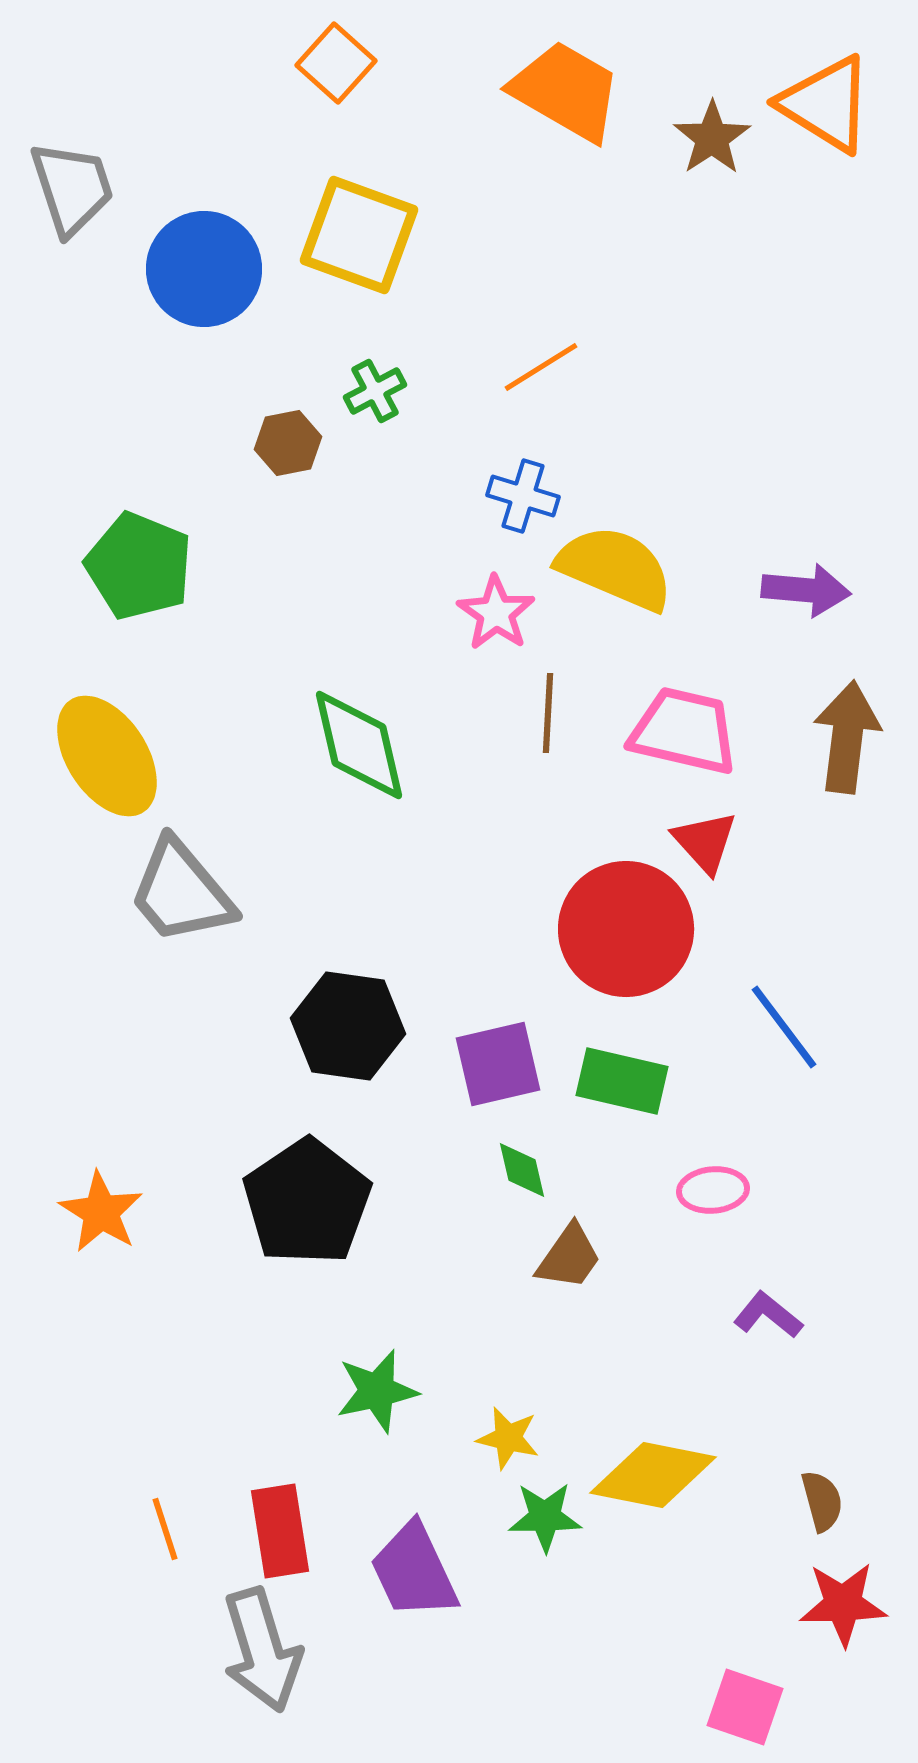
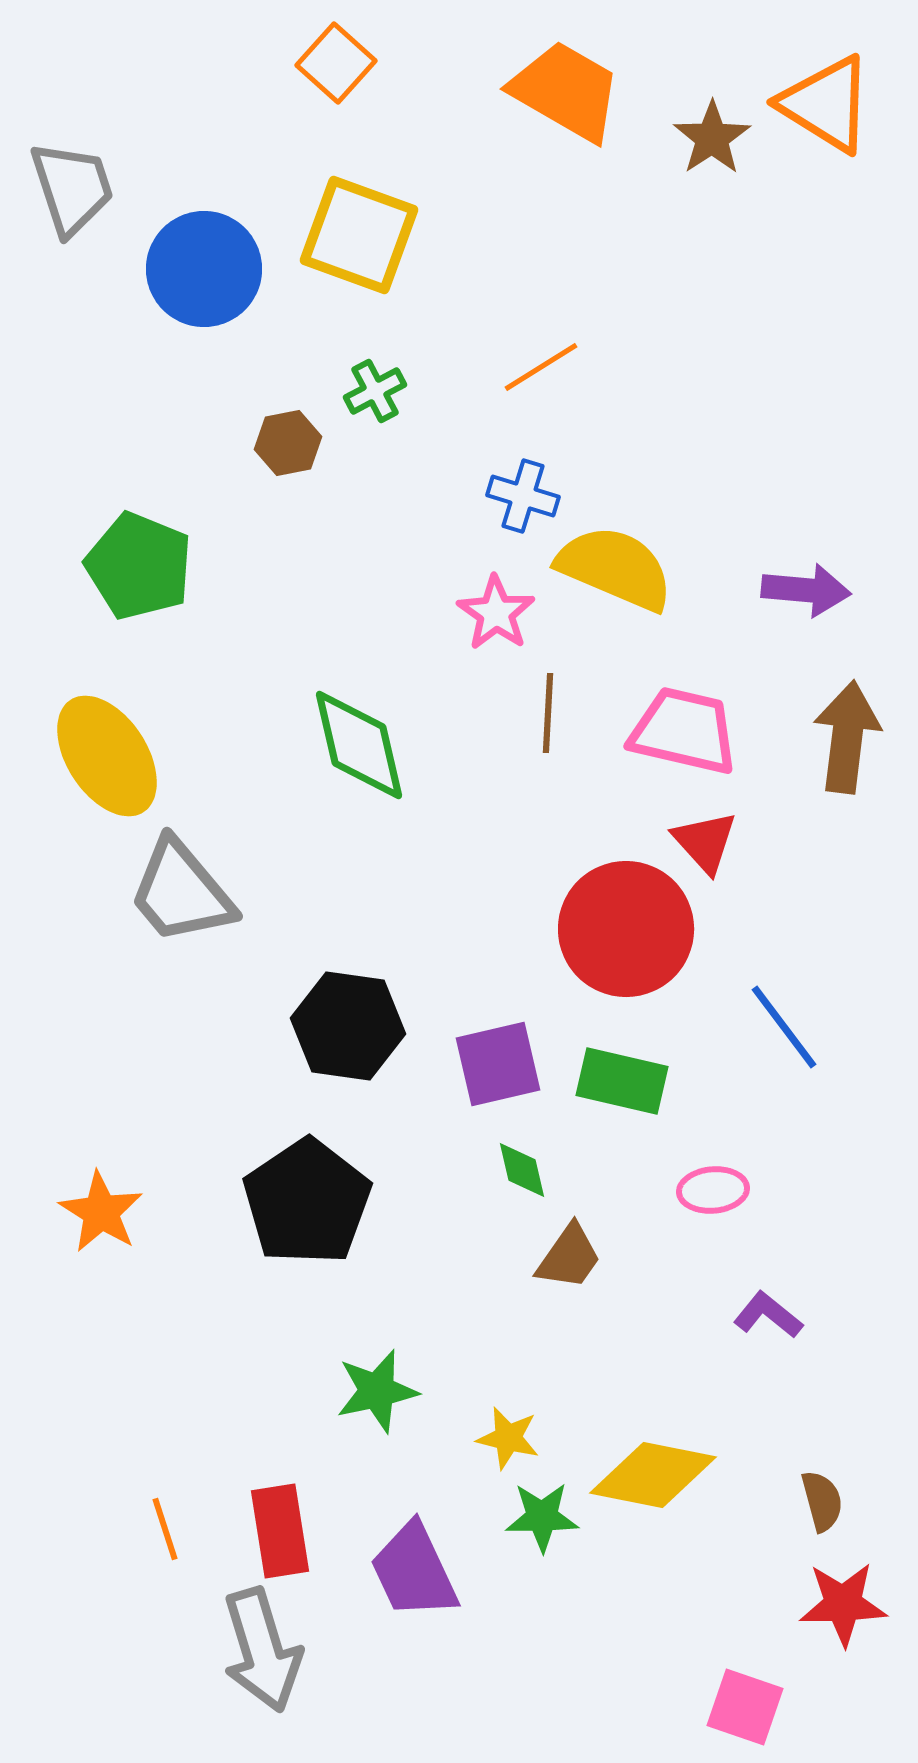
green star at (545, 1517): moved 3 px left
